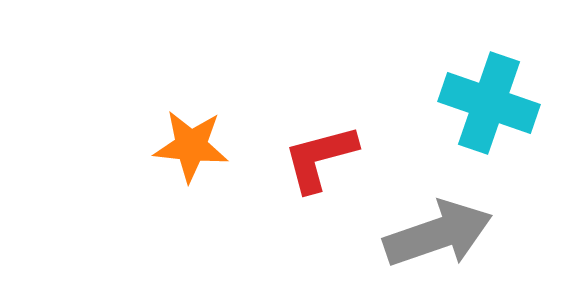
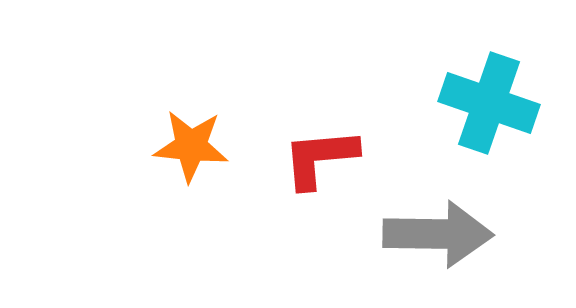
red L-shape: rotated 10 degrees clockwise
gray arrow: rotated 20 degrees clockwise
